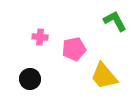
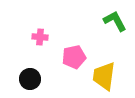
pink pentagon: moved 8 px down
yellow trapezoid: rotated 48 degrees clockwise
